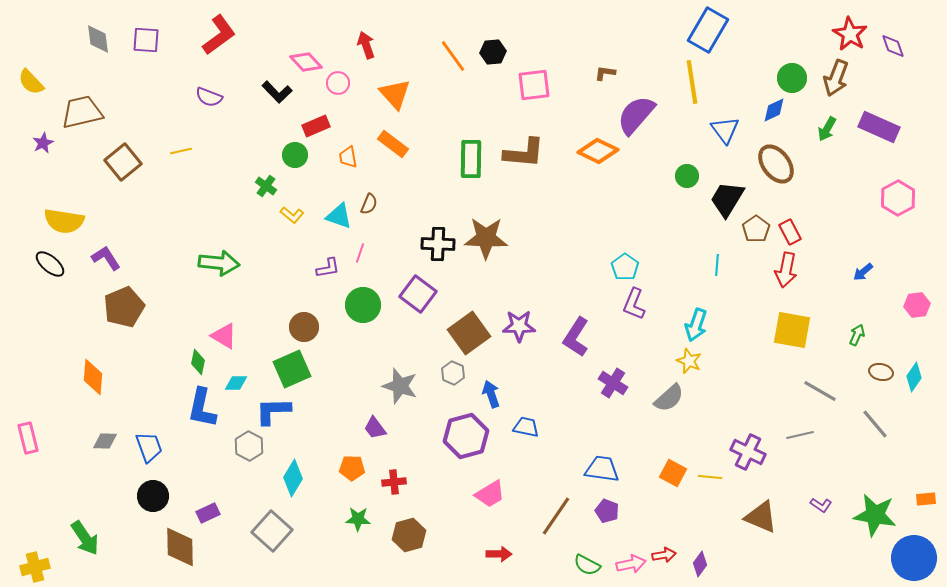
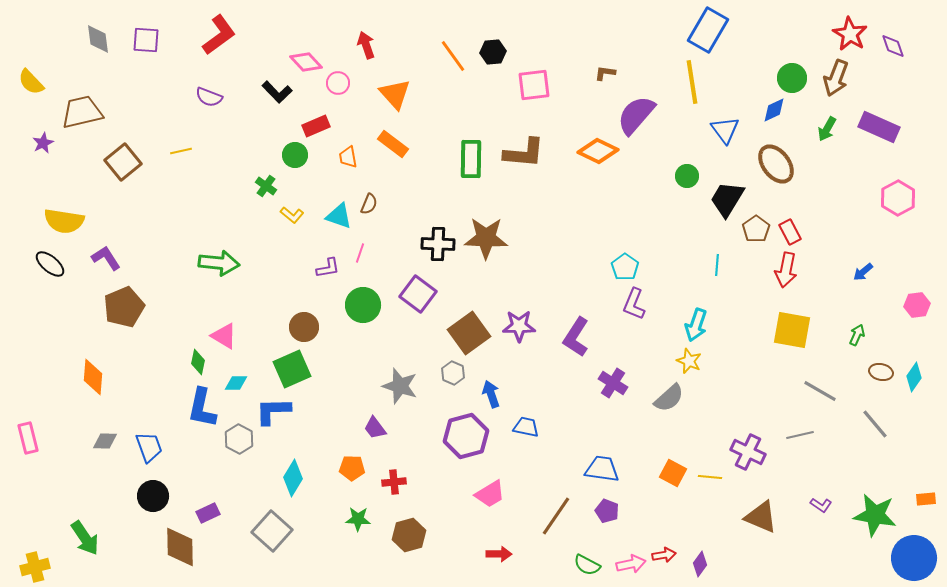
gray hexagon at (249, 446): moved 10 px left, 7 px up
